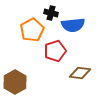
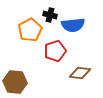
black cross: moved 1 px left, 2 px down
orange pentagon: moved 2 px left
brown hexagon: rotated 25 degrees counterclockwise
